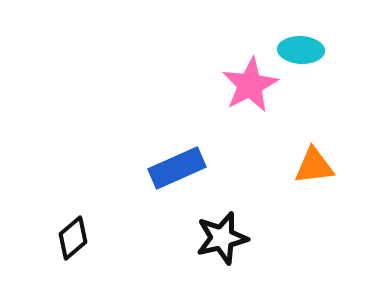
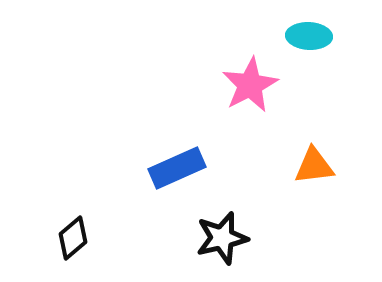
cyan ellipse: moved 8 px right, 14 px up
